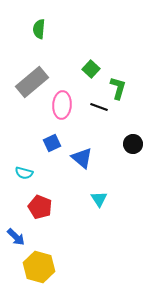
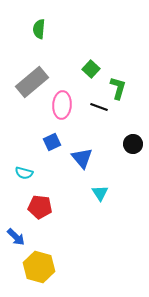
blue square: moved 1 px up
blue triangle: rotated 10 degrees clockwise
cyan triangle: moved 1 px right, 6 px up
red pentagon: rotated 15 degrees counterclockwise
